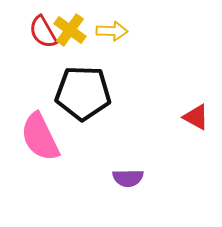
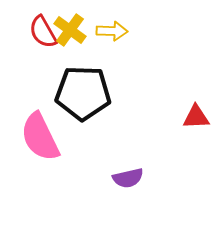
red triangle: rotated 32 degrees counterclockwise
purple semicircle: rotated 12 degrees counterclockwise
